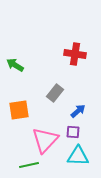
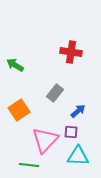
red cross: moved 4 px left, 2 px up
orange square: rotated 25 degrees counterclockwise
purple square: moved 2 px left
green line: rotated 18 degrees clockwise
